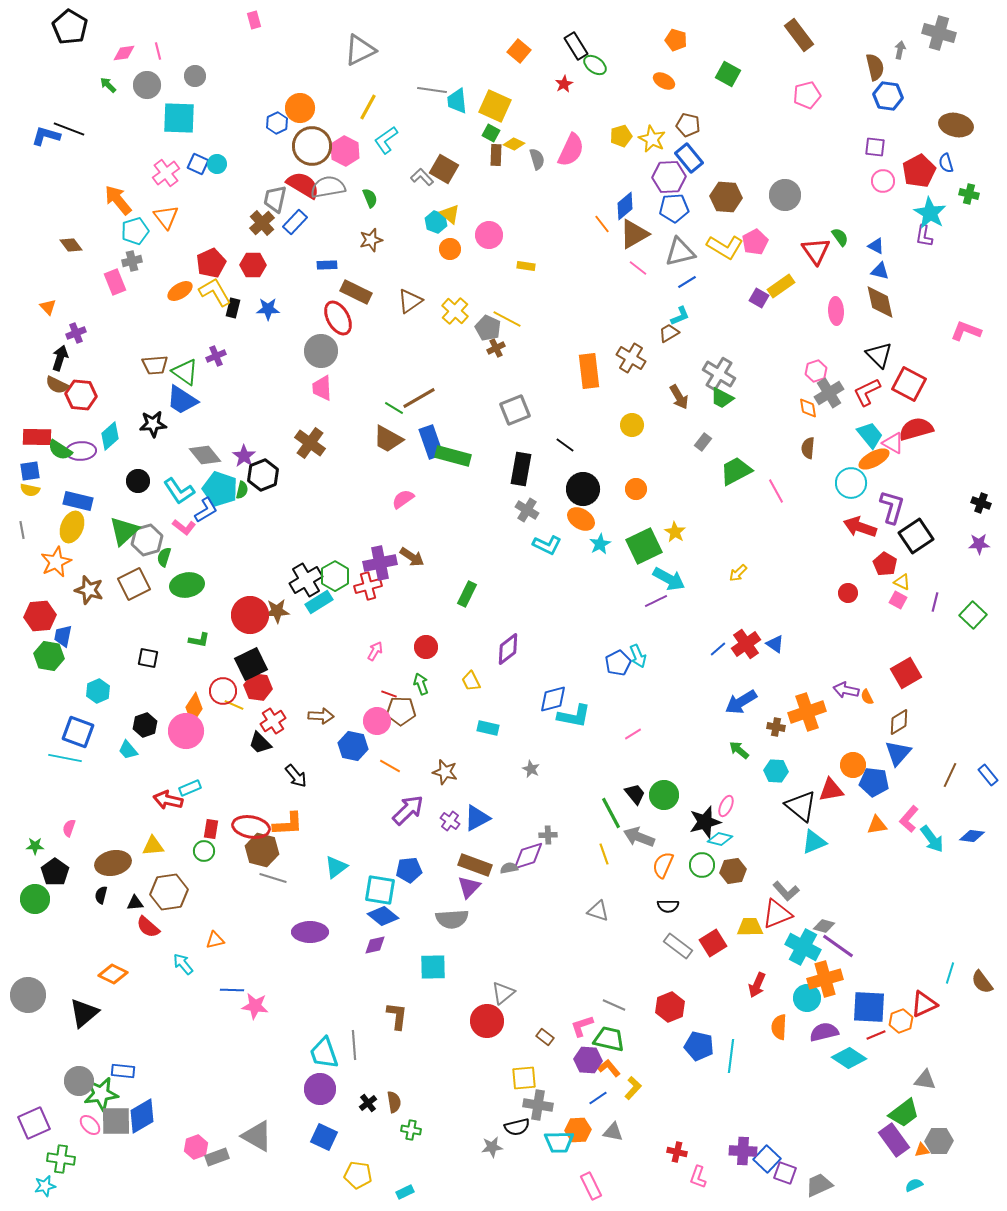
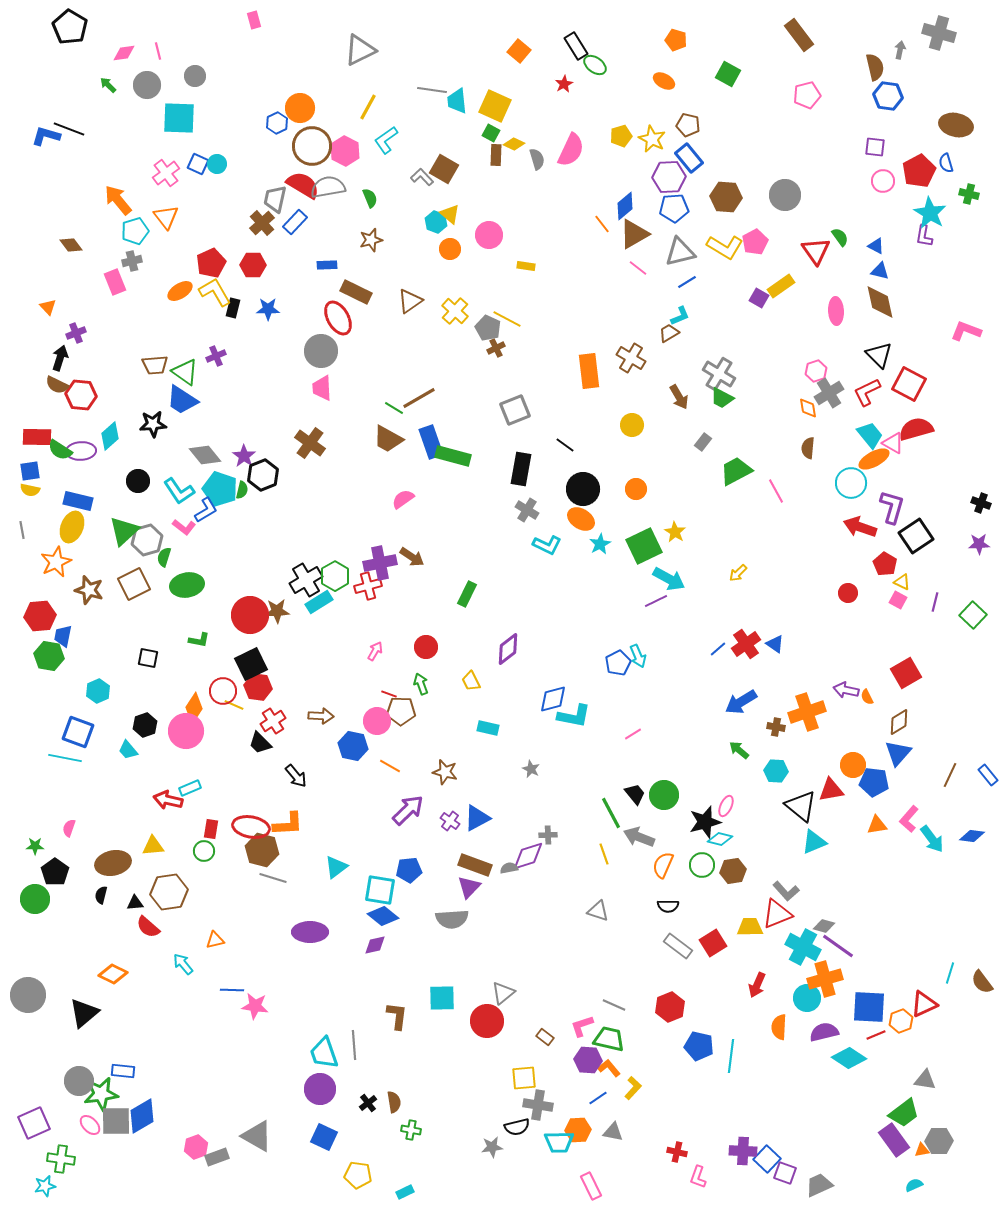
cyan square at (433, 967): moved 9 px right, 31 px down
